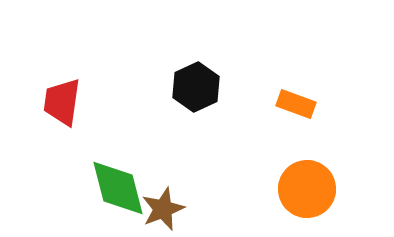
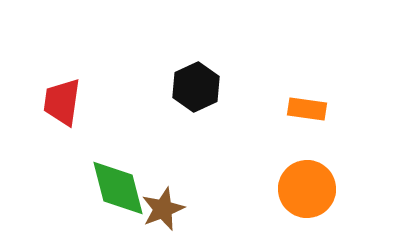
orange rectangle: moved 11 px right, 5 px down; rotated 12 degrees counterclockwise
